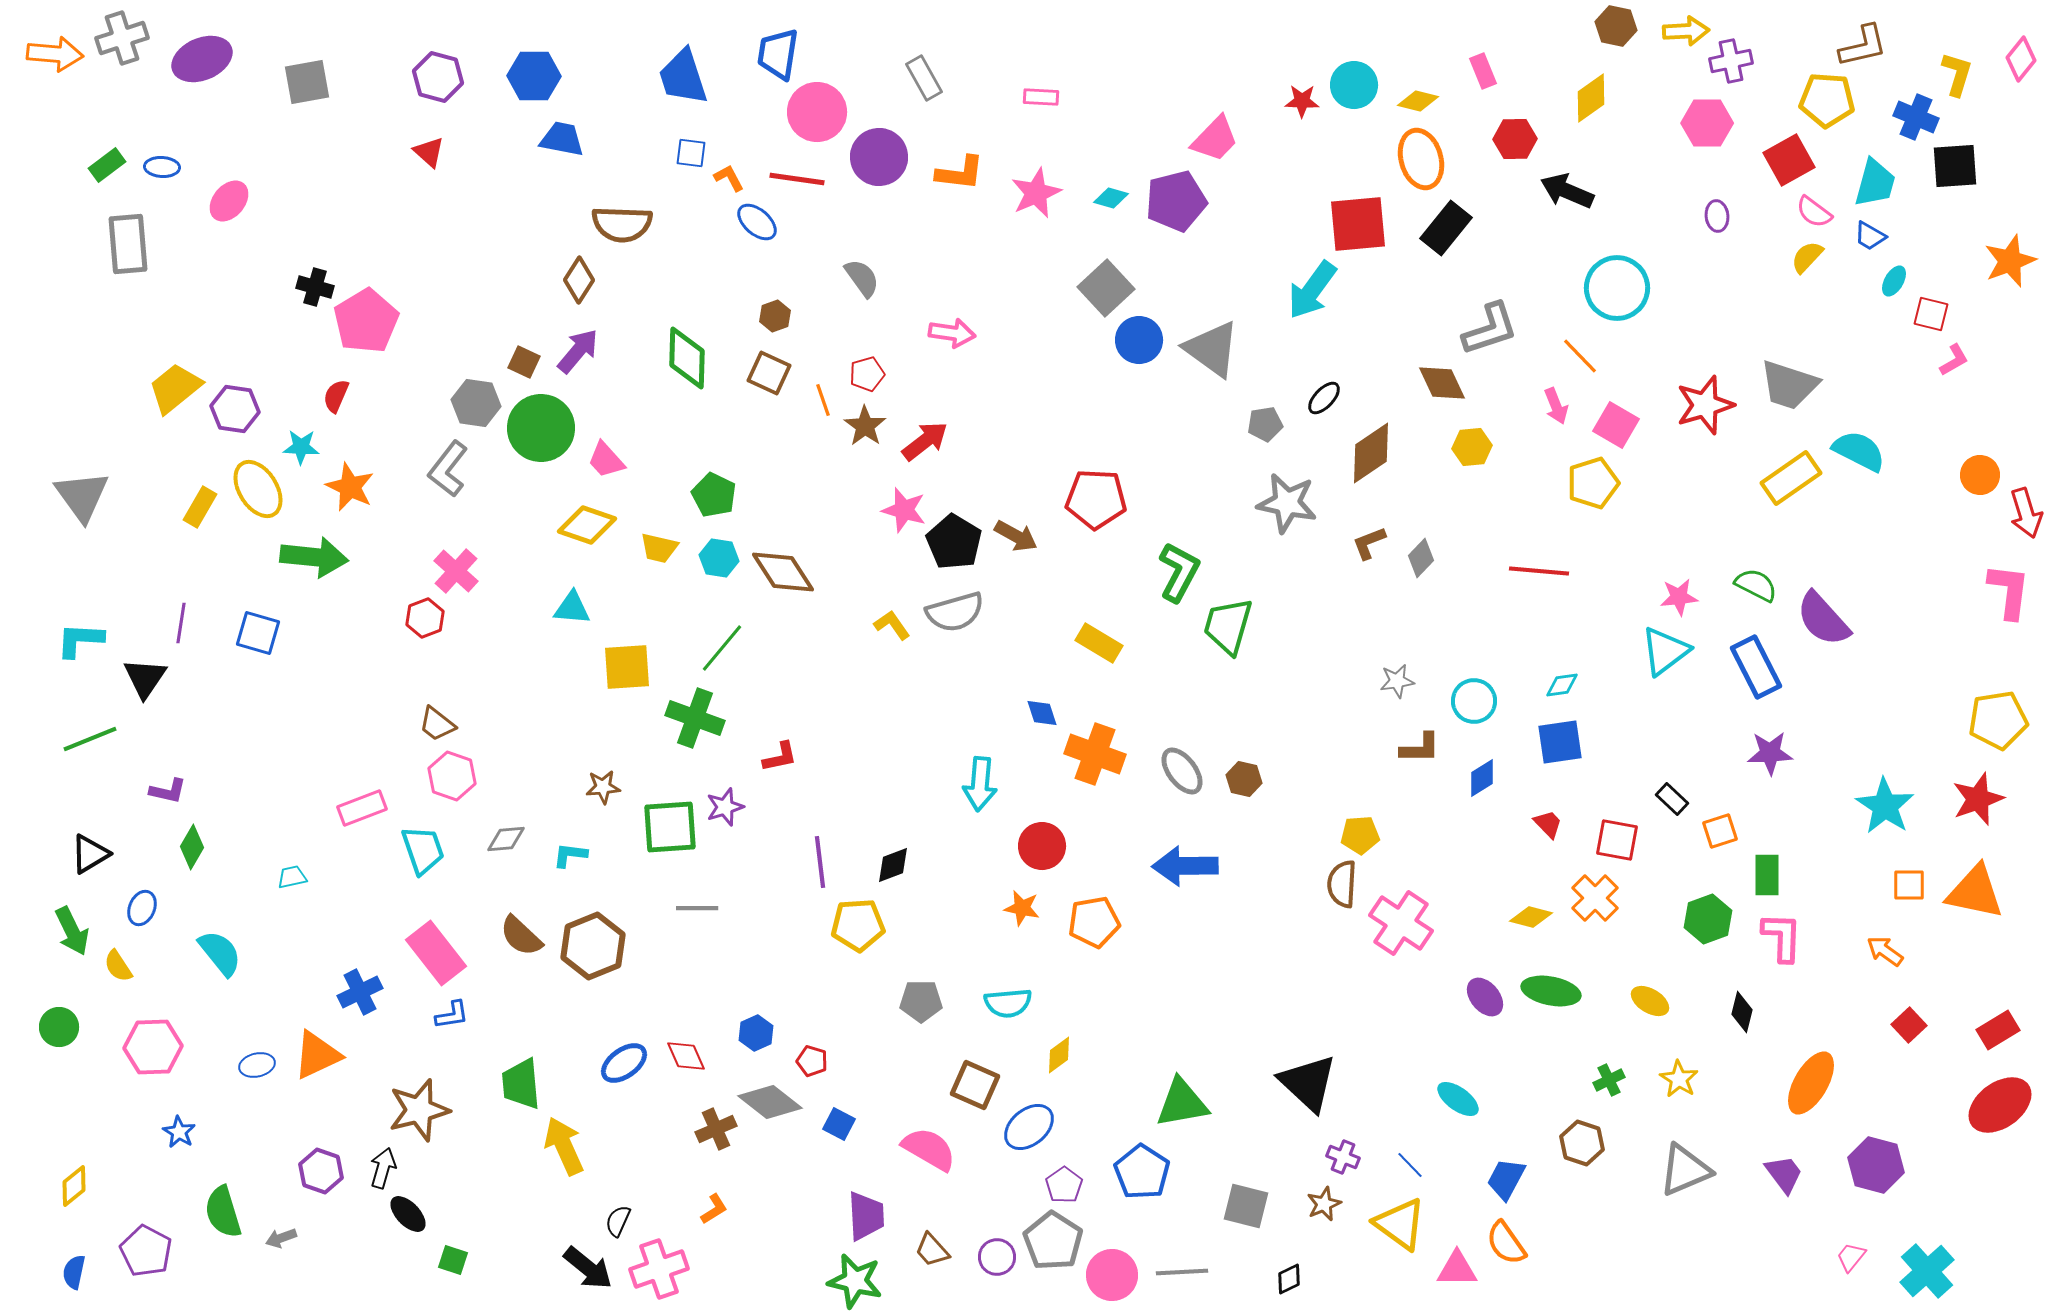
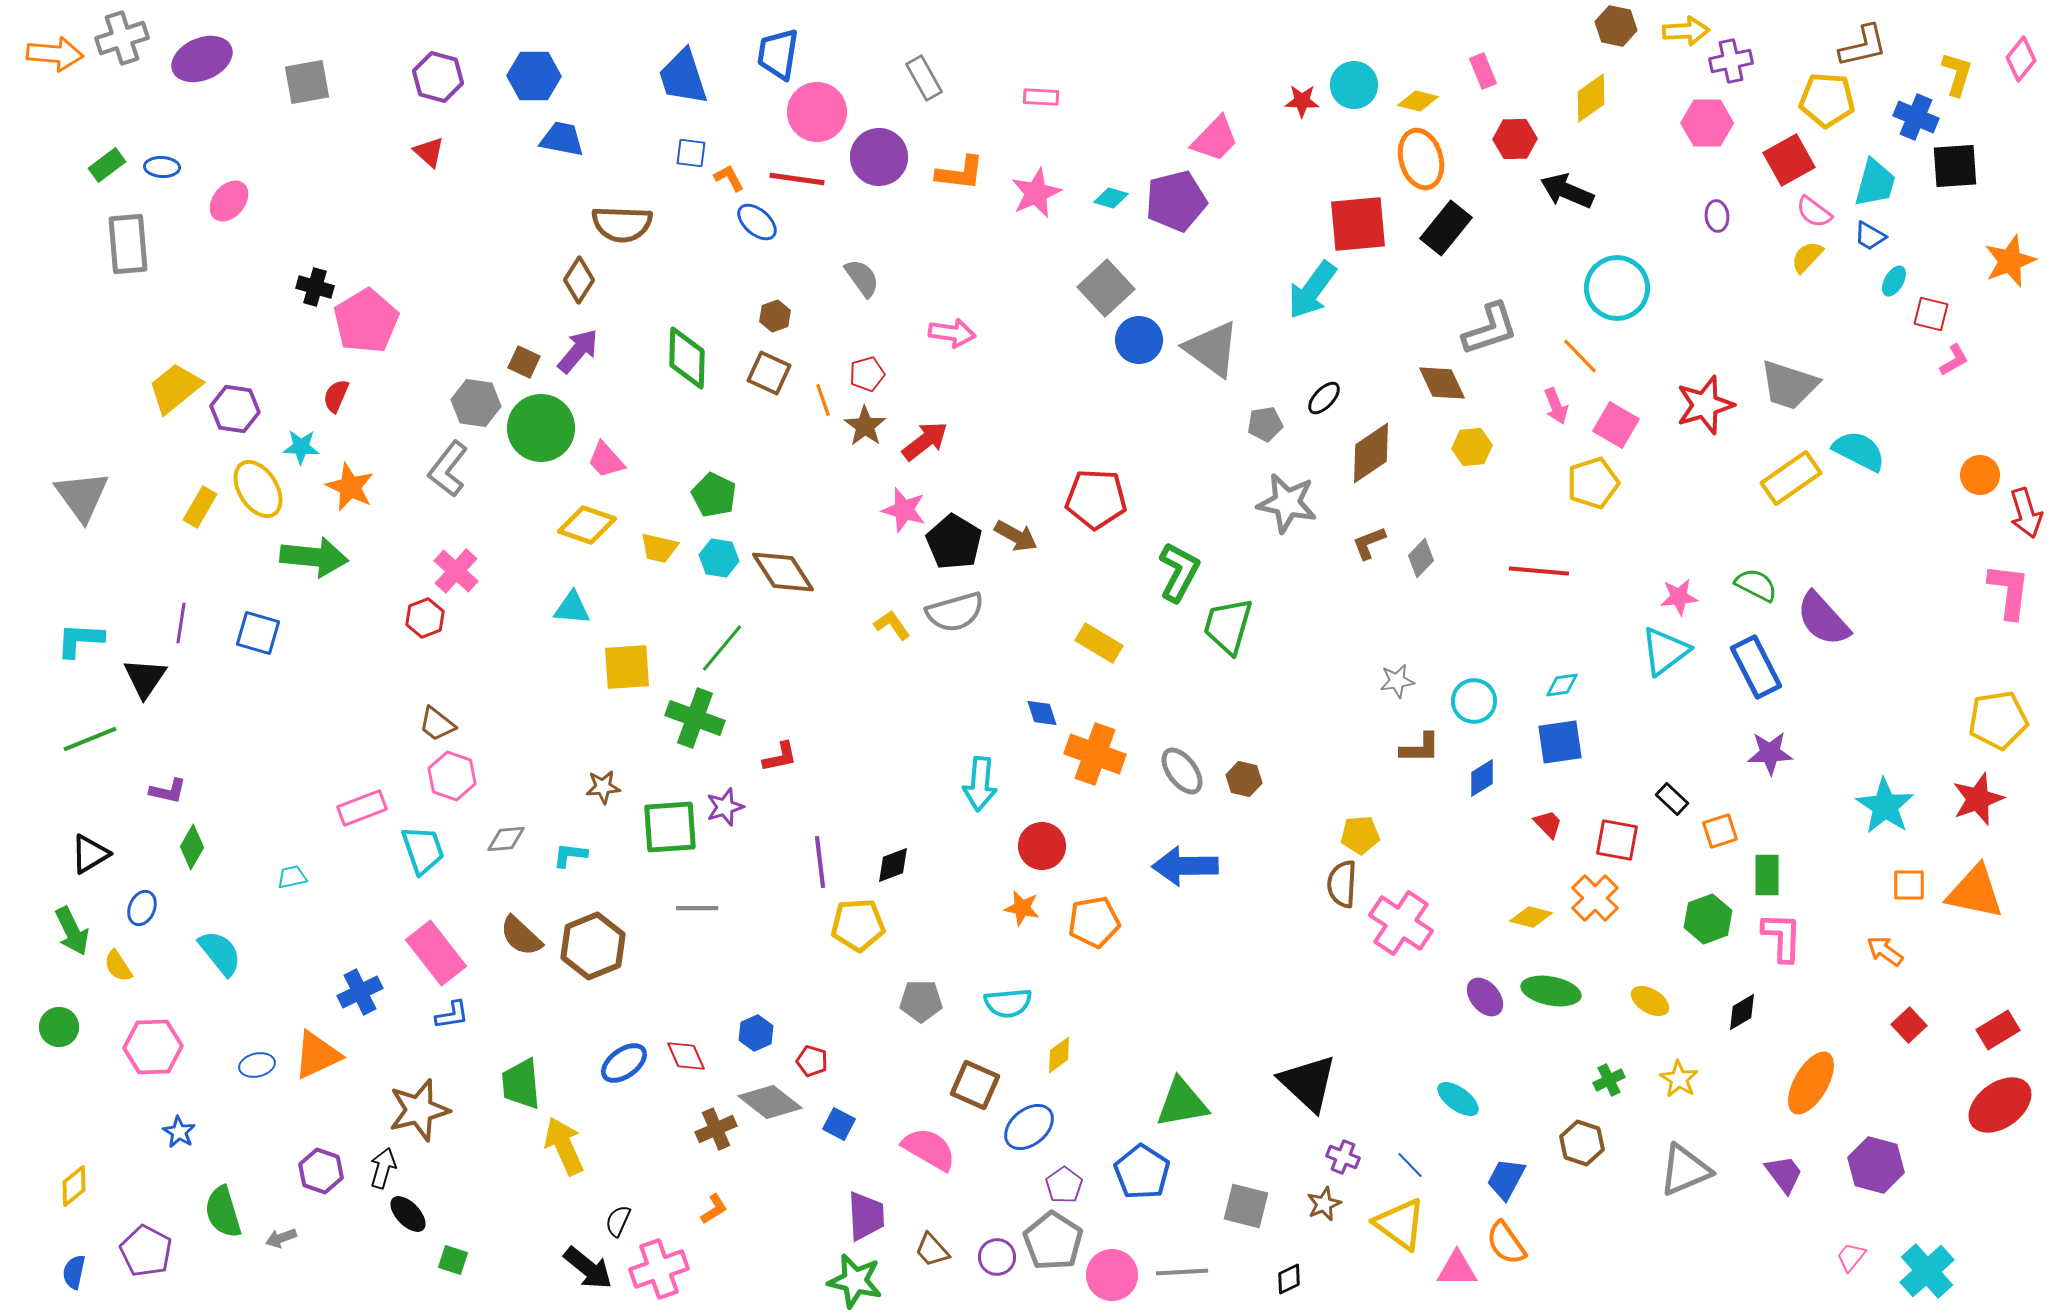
black diamond at (1742, 1012): rotated 45 degrees clockwise
